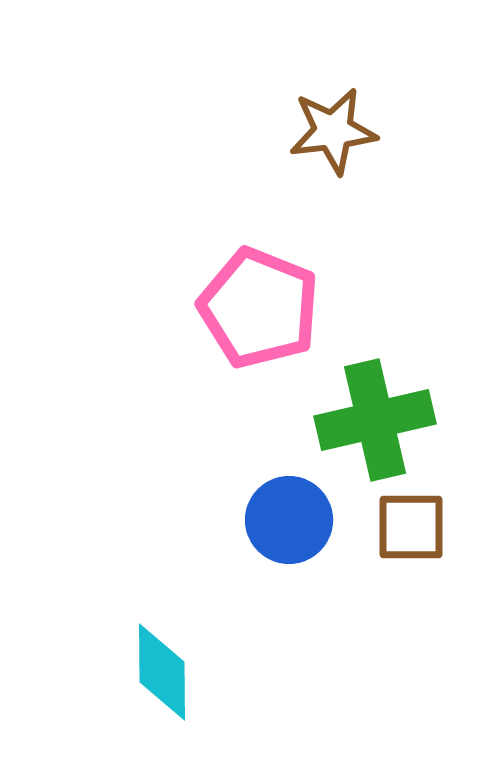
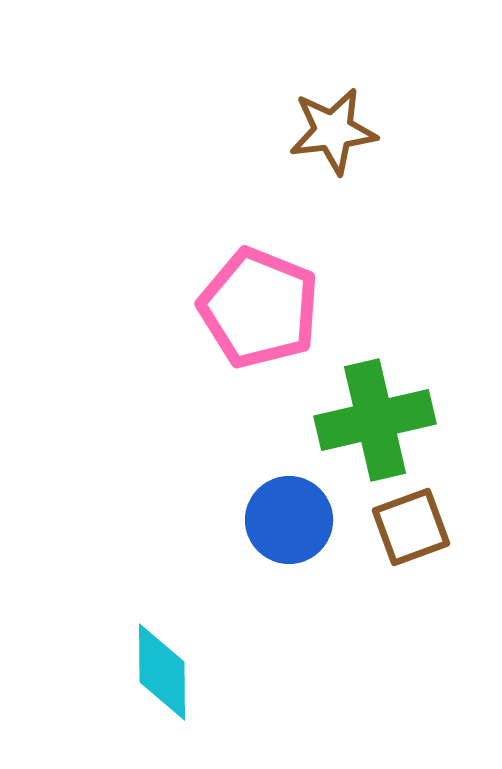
brown square: rotated 20 degrees counterclockwise
